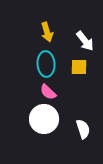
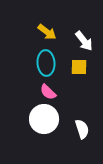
yellow arrow: rotated 36 degrees counterclockwise
white arrow: moved 1 px left
cyan ellipse: moved 1 px up
white semicircle: moved 1 px left
